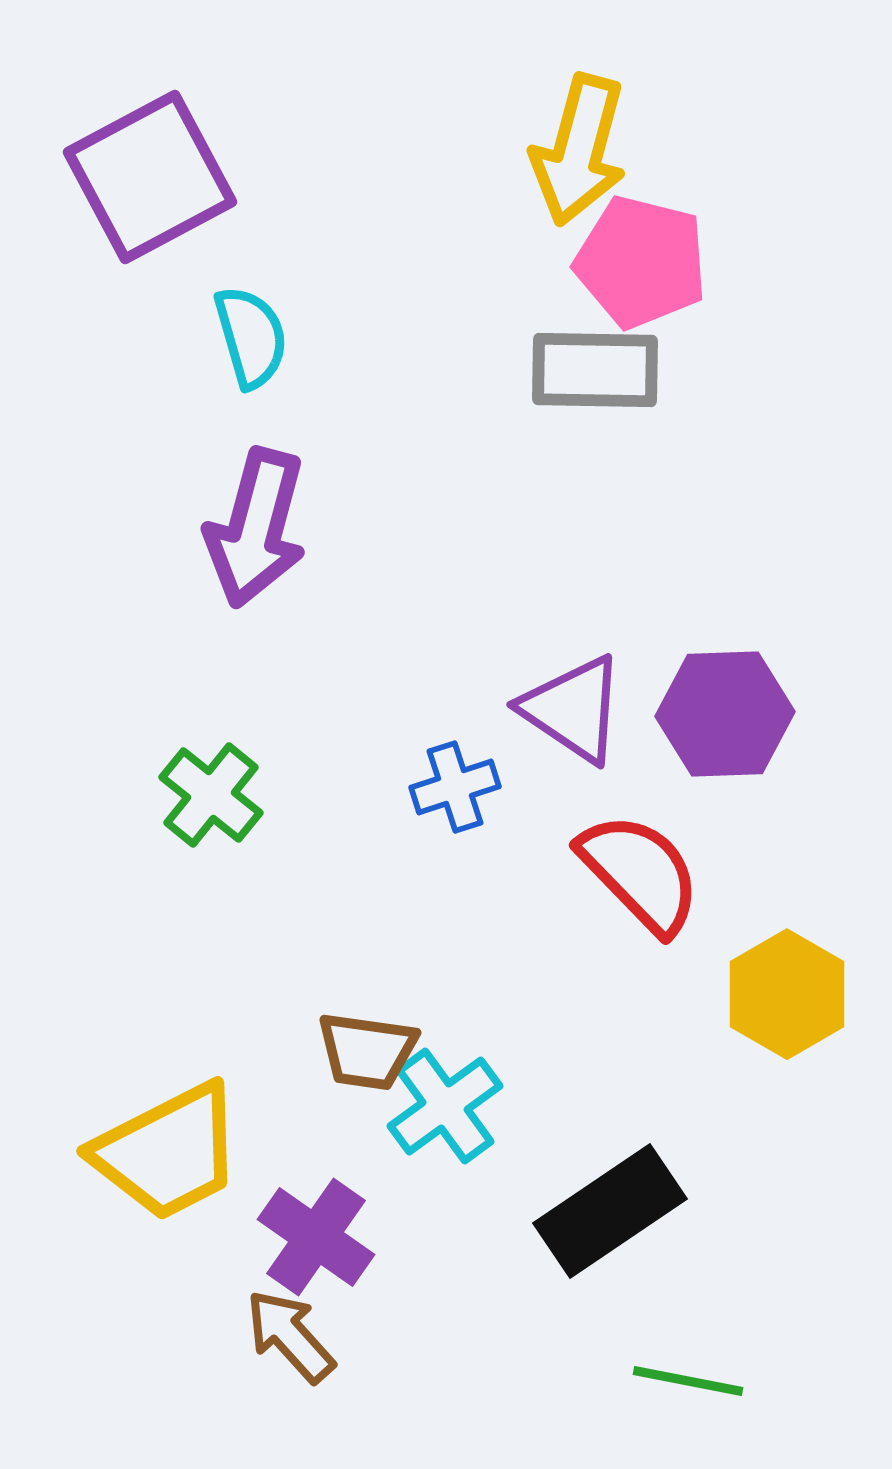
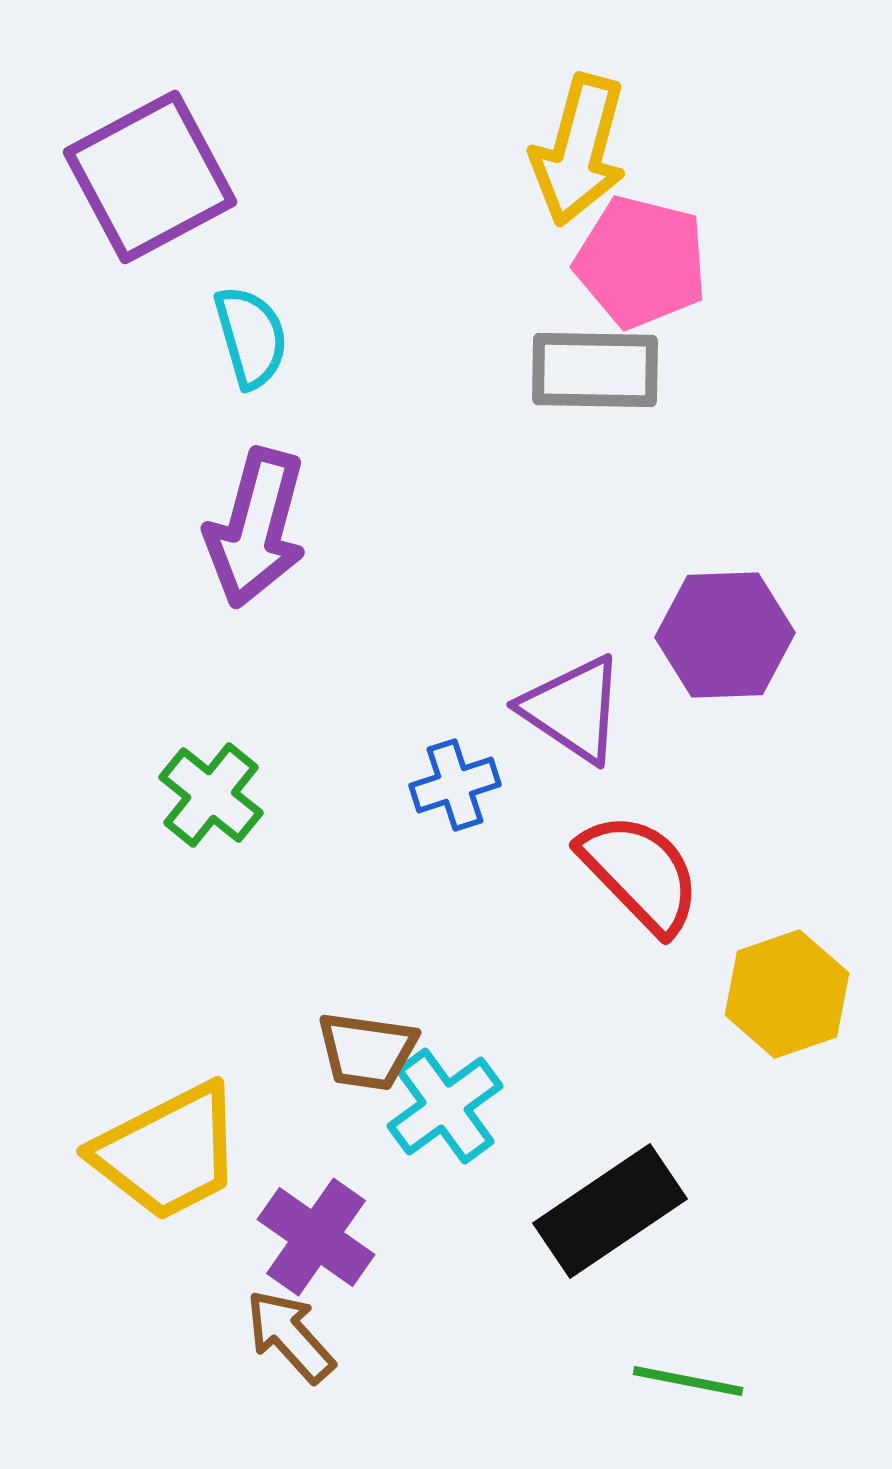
purple hexagon: moved 79 px up
blue cross: moved 2 px up
yellow hexagon: rotated 11 degrees clockwise
